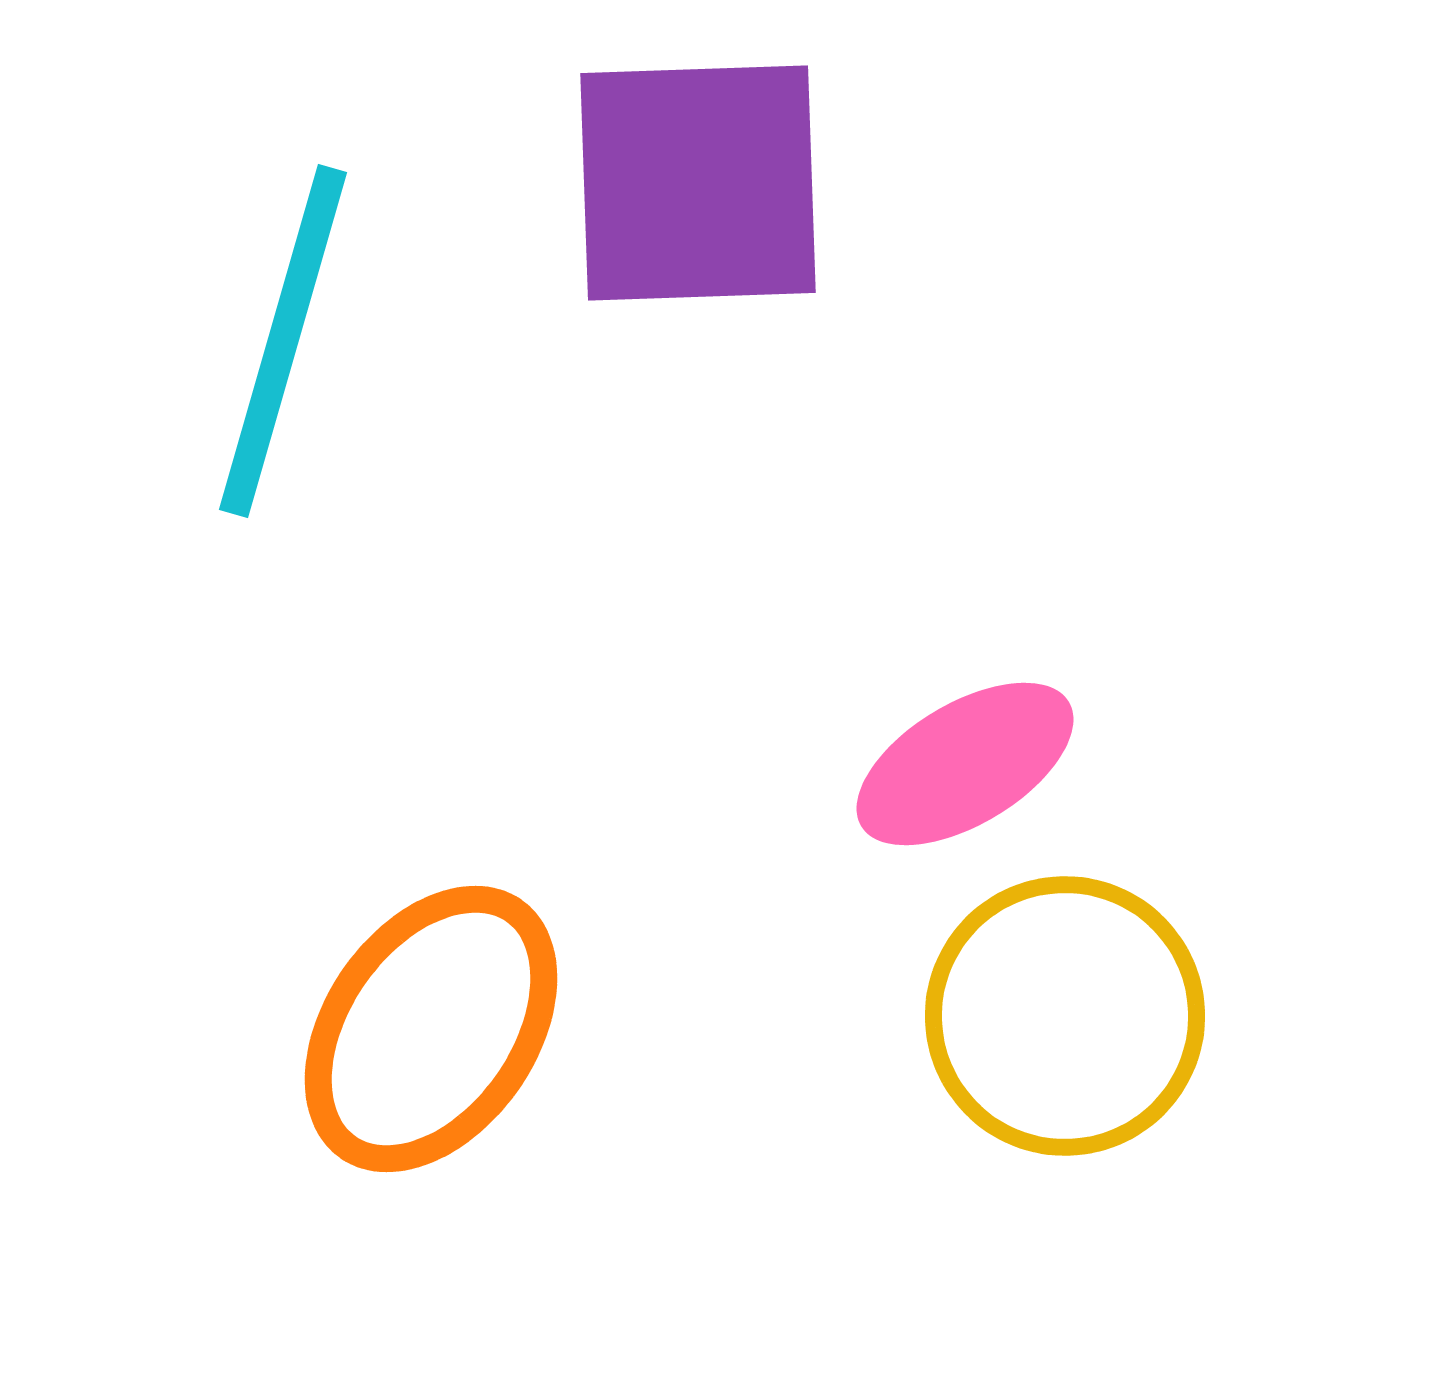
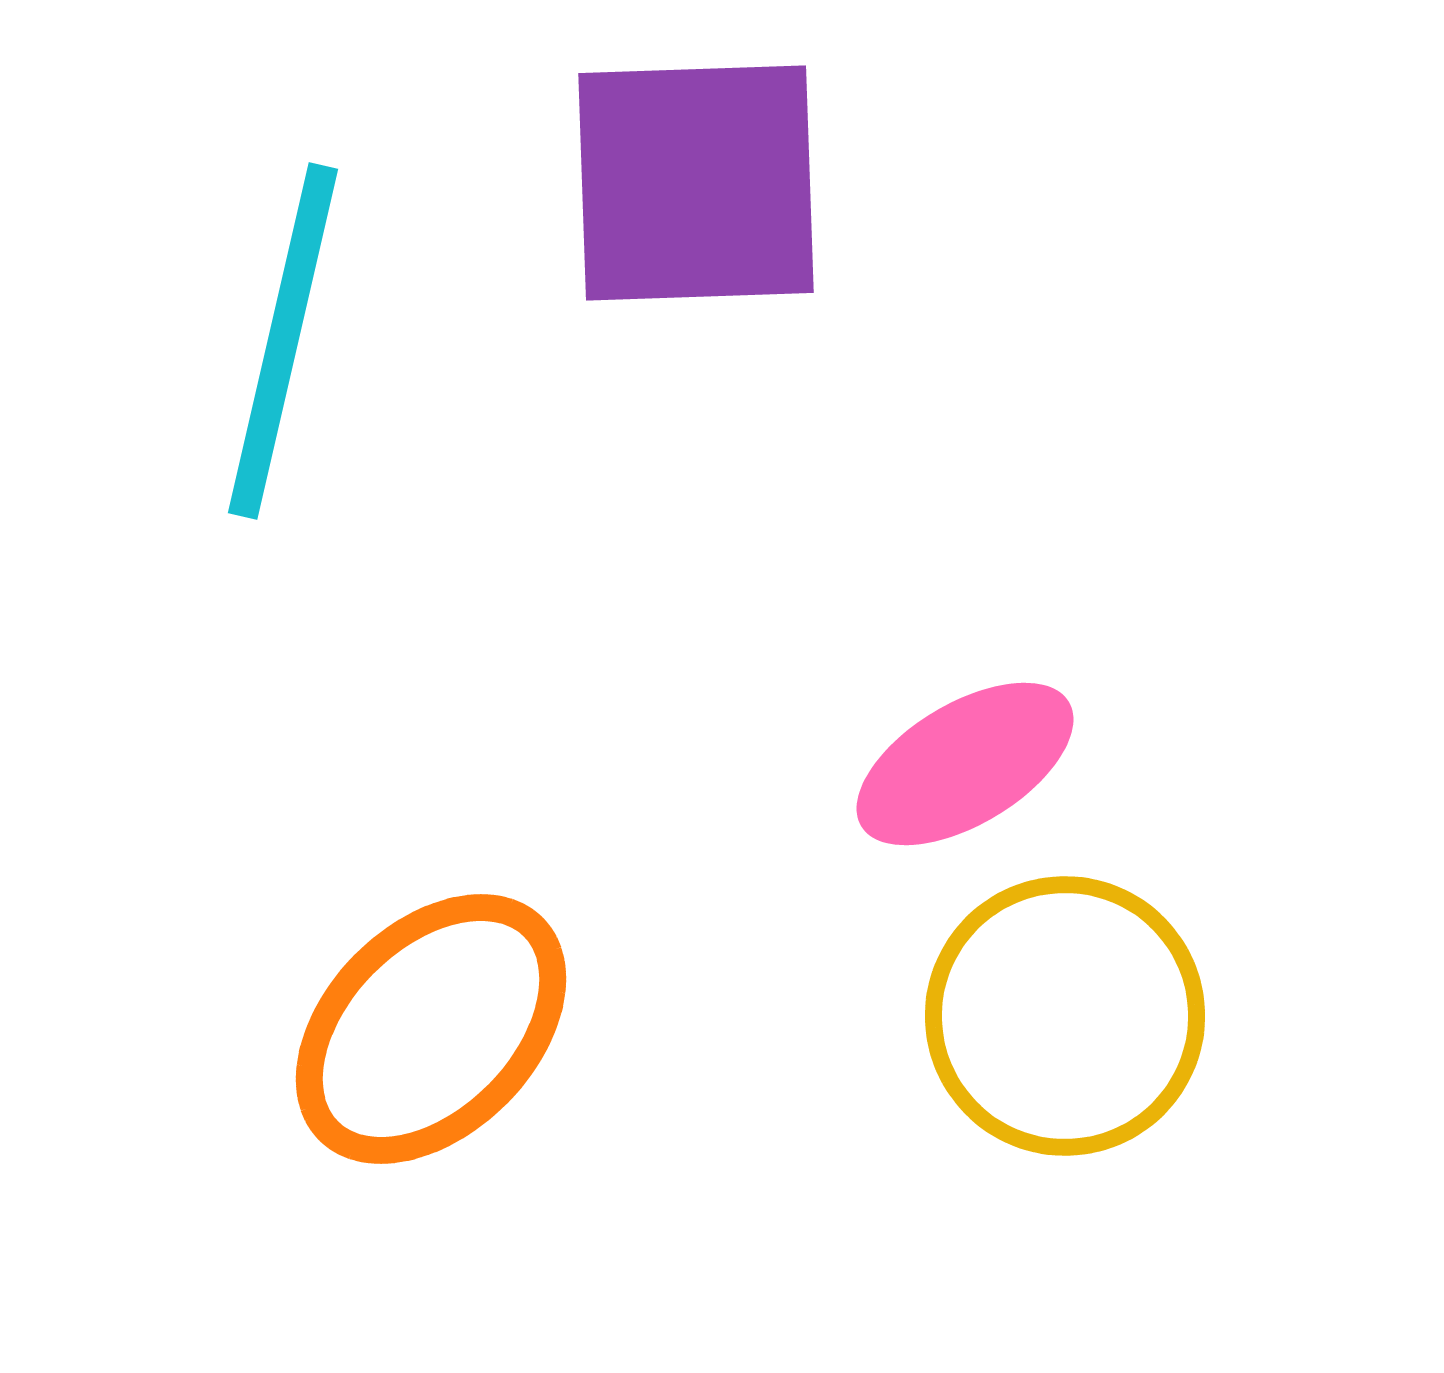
purple square: moved 2 px left
cyan line: rotated 3 degrees counterclockwise
orange ellipse: rotated 10 degrees clockwise
